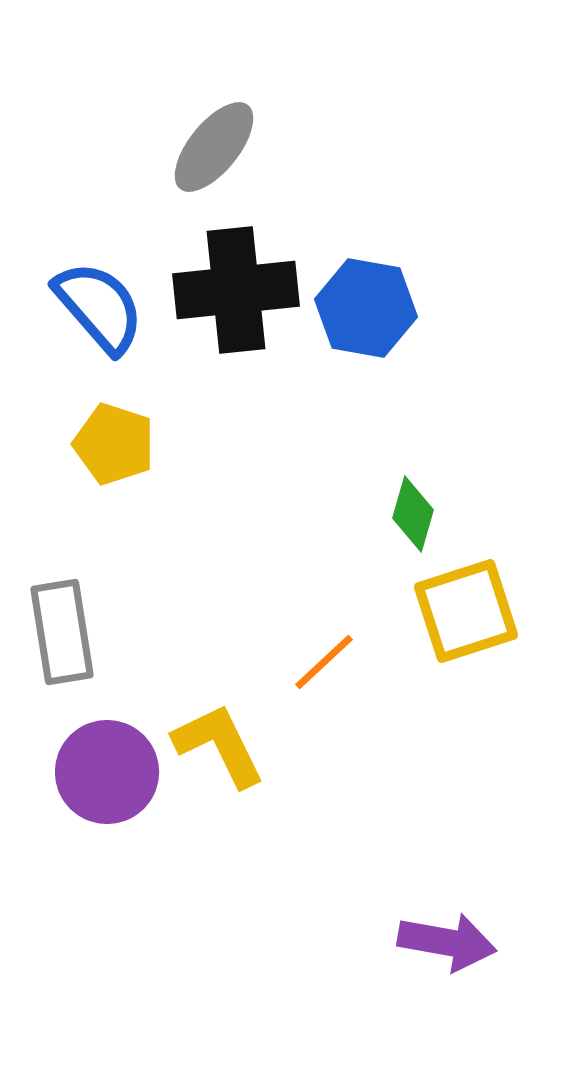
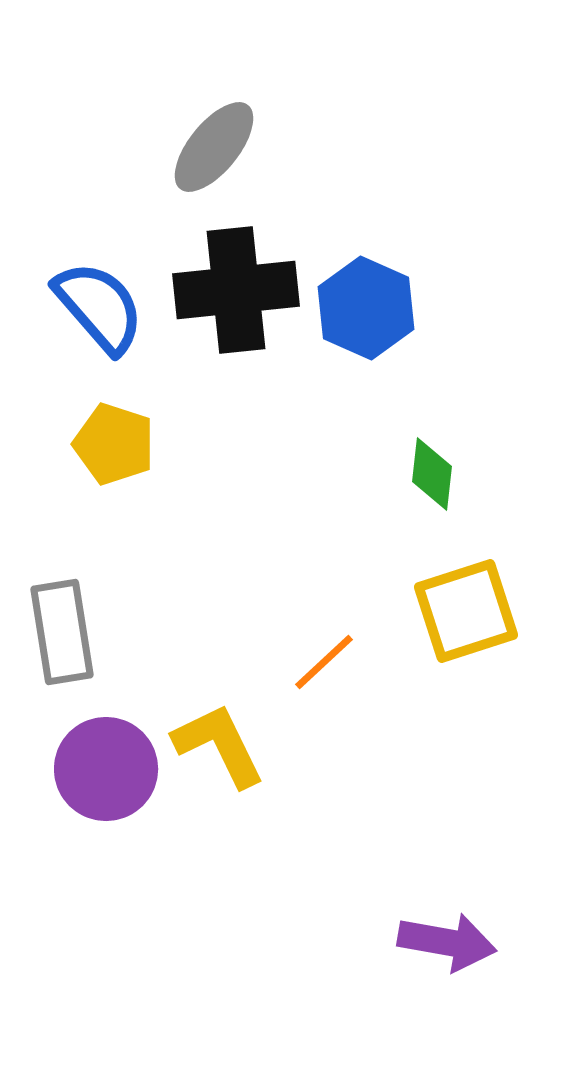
blue hexagon: rotated 14 degrees clockwise
green diamond: moved 19 px right, 40 px up; rotated 10 degrees counterclockwise
purple circle: moved 1 px left, 3 px up
